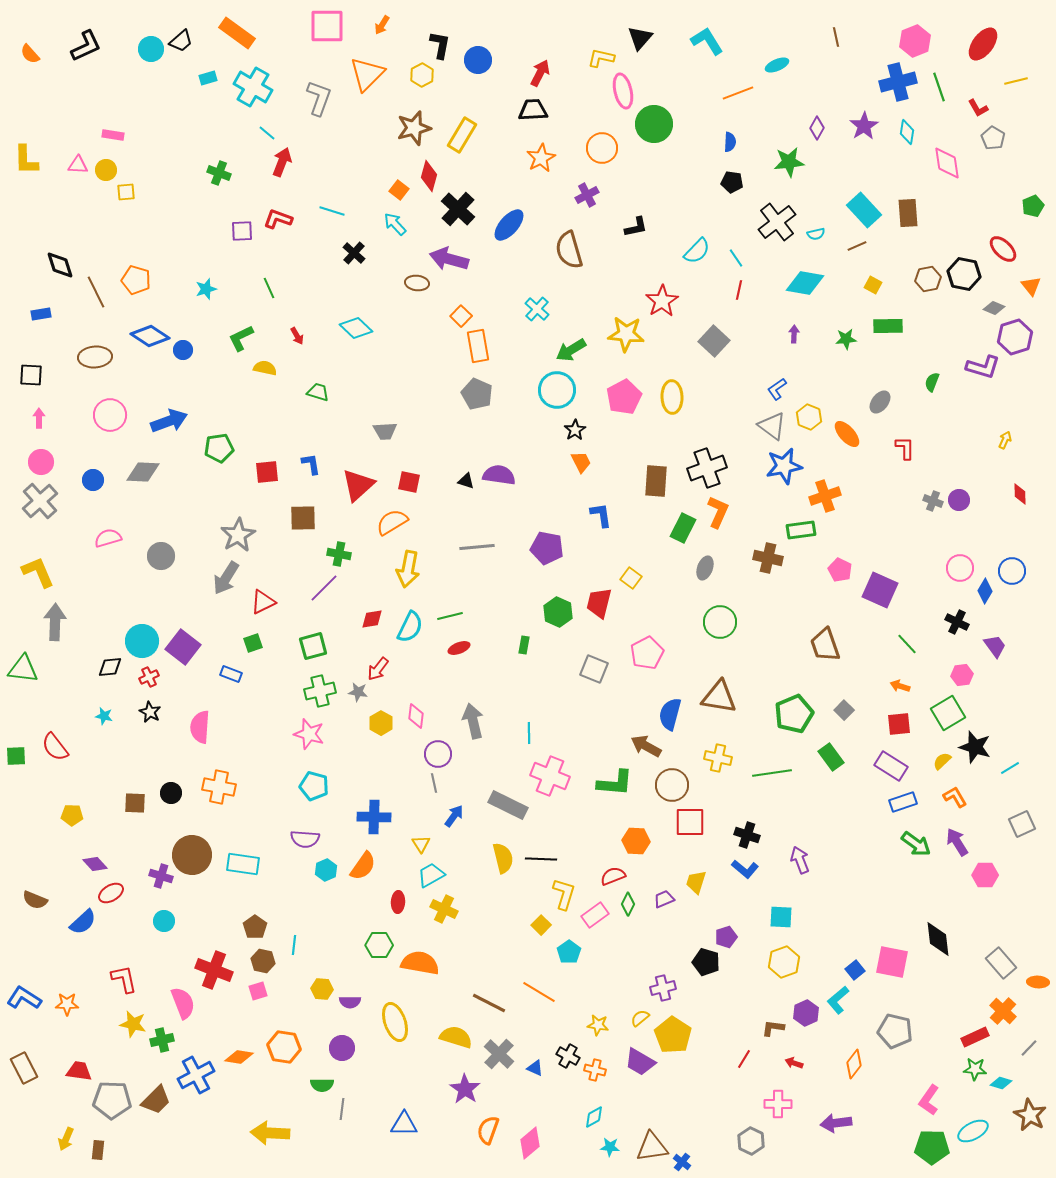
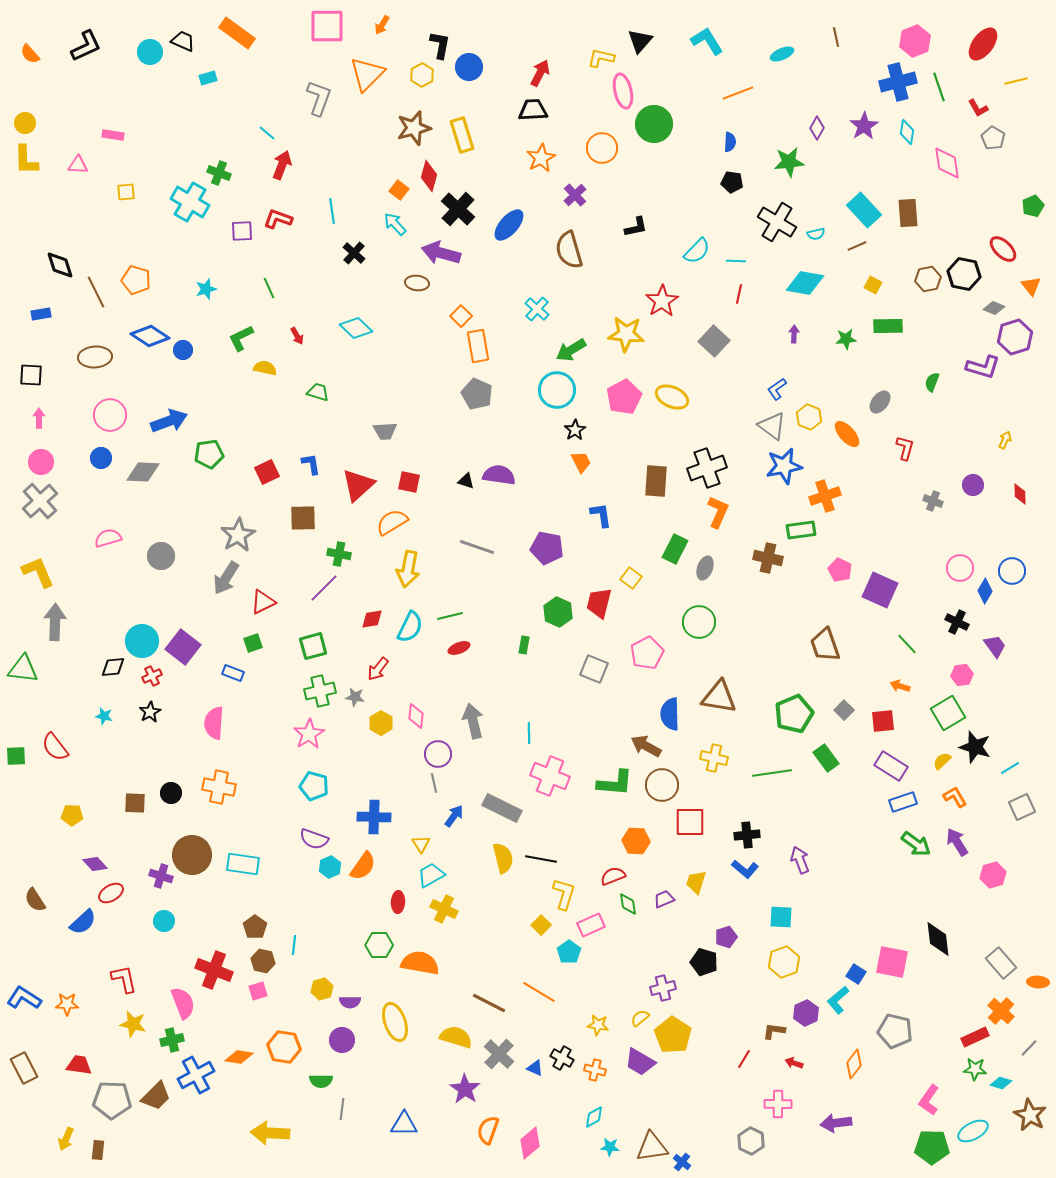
black triangle at (640, 38): moved 3 px down
black trapezoid at (181, 41): moved 2 px right; rotated 115 degrees counterclockwise
cyan circle at (151, 49): moved 1 px left, 3 px down
blue circle at (478, 60): moved 9 px left, 7 px down
cyan ellipse at (777, 65): moved 5 px right, 11 px up
cyan cross at (253, 87): moved 63 px left, 115 px down
yellow rectangle at (462, 135): rotated 48 degrees counterclockwise
red arrow at (282, 162): moved 3 px down
yellow circle at (106, 170): moved 81 px left, 47 px up
purple cross at (587, 195): moved 12 px left; rotated 15 degrees counterclockwise
cyan line at (332, 211): rotated 65 degrees clockwise
black cross at (777, 222): rotated 21 degrees counterclockwise
cyan line at (736, 258): moved 3 px down; rotated 54 degrees counterclockwise
purple arrow at (449, 259): moved 8 px left, 6 px up
red line at (739, 290): moved 4 px down
yellow ellipse at (672, 397): rotated 64 degrees counterclockwise
green pentagon at (219, 448): moved 10 px left, 6 px down
red L-shape at (905, 448): rotated 15 degrees clockwise
red square at (267, 472): rotated 20 degrees counterclockwise
blue circle at (93, 480): moved 8 px right, 22 px up
purple circle at (959, 500): moved 14 px right, 15 px up
green rectangle at (683, 528): moved 8 px left, 21 px down
gray line at (477, 547): rotated 24 degrees clockwise
green circle at (720, 622): moved 21 px left
black diamond at (110, 667): moved 3 px right
blue rectangle at (231, 674): moved 2 px right, 1 px up
red cross at (149, 677): moved 3 px right, 1 px up
gray star at (358, 692): moved 3 px left, 5 px down
black star at (150, 712): rotated 15 degrees clockwise
blue semicircle at (670, 714): rotated 16 degrees counterclockwise
red square at (899, 724): moved 16 px left, 3 px up
pink semicircle at (200, 727): moved 14 px right, 4 px up
pink star at (309, 734): rotated 24 degrees clockwise
green rectangle at (831, 757): moved 5 px left, 1 px down
yellow cross at (718, 758): moved 4 px left
brown circle at (672, 785): moved 10 px left
gray rectangle at (508, 805): moved 6 px left, 3 px down
gray square at (1022, 824): moved 17 px up
black cross at (747, 835): rotated 25 degrees counterclockwise
purple semicircle at (305, 839): moved 9 px right; rotated 16 degrees clockwise
black line at (541, 859): rotated 8 degrees clockwise
cyan hexagon at (326, 870): moved 4 px right, 3 px up
pink hexagon at (985, 875): moved 8 px right; rotated 15 degrees counterclockwise
brown semicircle at (35, 900): rotated 35 degrees clockwise
green diamond at (628, 904): rotated 35 degrees counterclockwise
pink rectangle at (595, 915): moved 4 px left, 10 px down; rotated 12 degrees clockwise
black pentagon at (706, 962): moved 2 px left
blue square at (855, 970): moved 1 px right, 4 px down; rotated 18 degrees counterclockwise
yellow hexagon at (322, 989): rotated 20 degrees counterclockwise
orange cross at (1003, 1011): moved 2 px left
brown L-shape at (773, 1028): moved 1 px right, 3 px down
green cross at (162, 1040): moved 10 px right
purple circle at (342, 1048): moved 8 px up
black cross at (568, 1056): moved 6 px left, 2 px down
red trapezoid at (79, 1071): moved 6 px up
green semicircle at (322, 1085): moved 1 px left, 4 px up
brown trapezoid at (156, 1100): moved 4 px up
